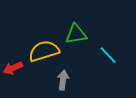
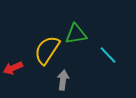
yellow semicircle: moved 3 px right, 1 px up; rotated 40 degrees counterclockwise
